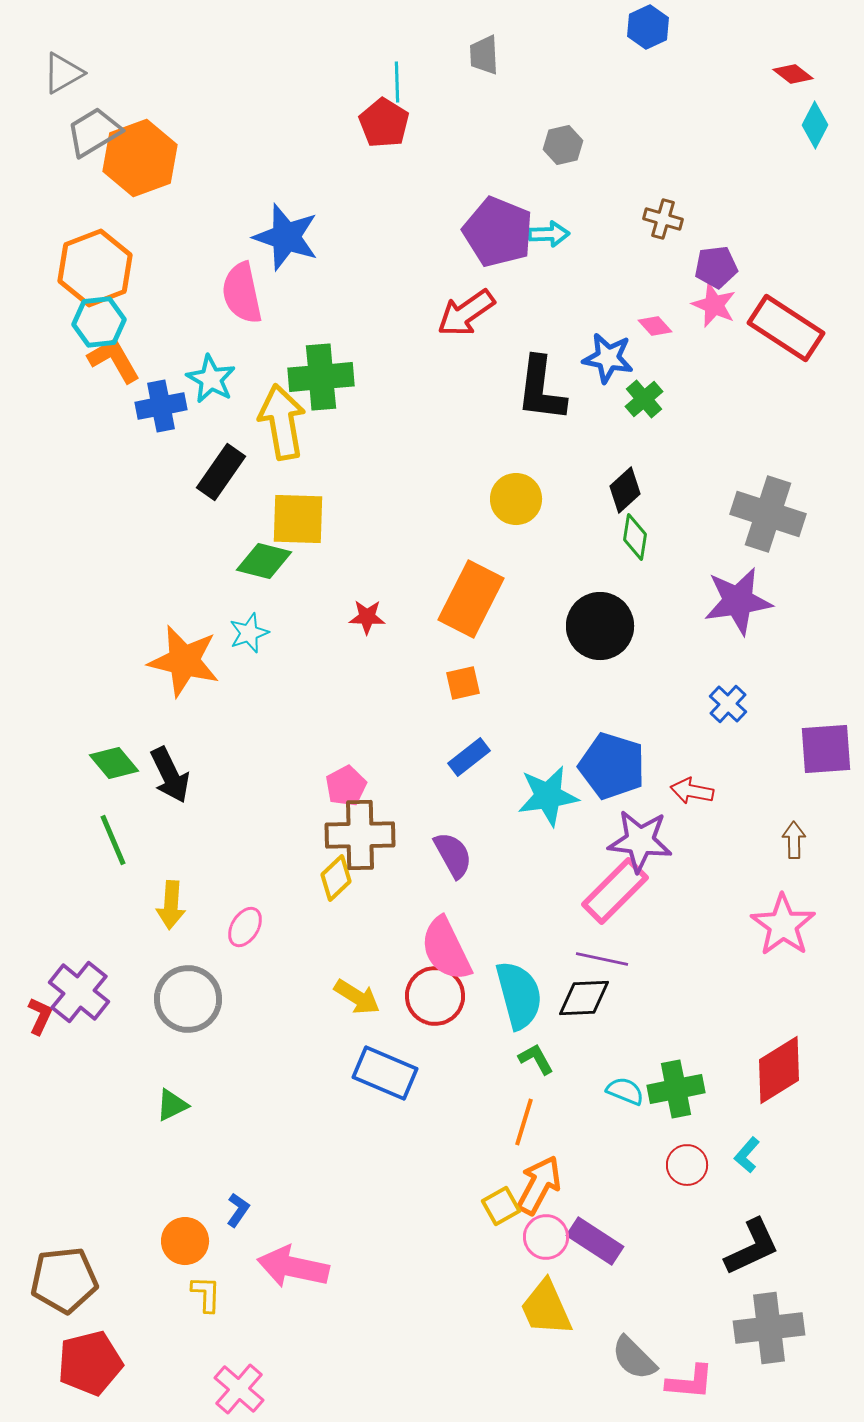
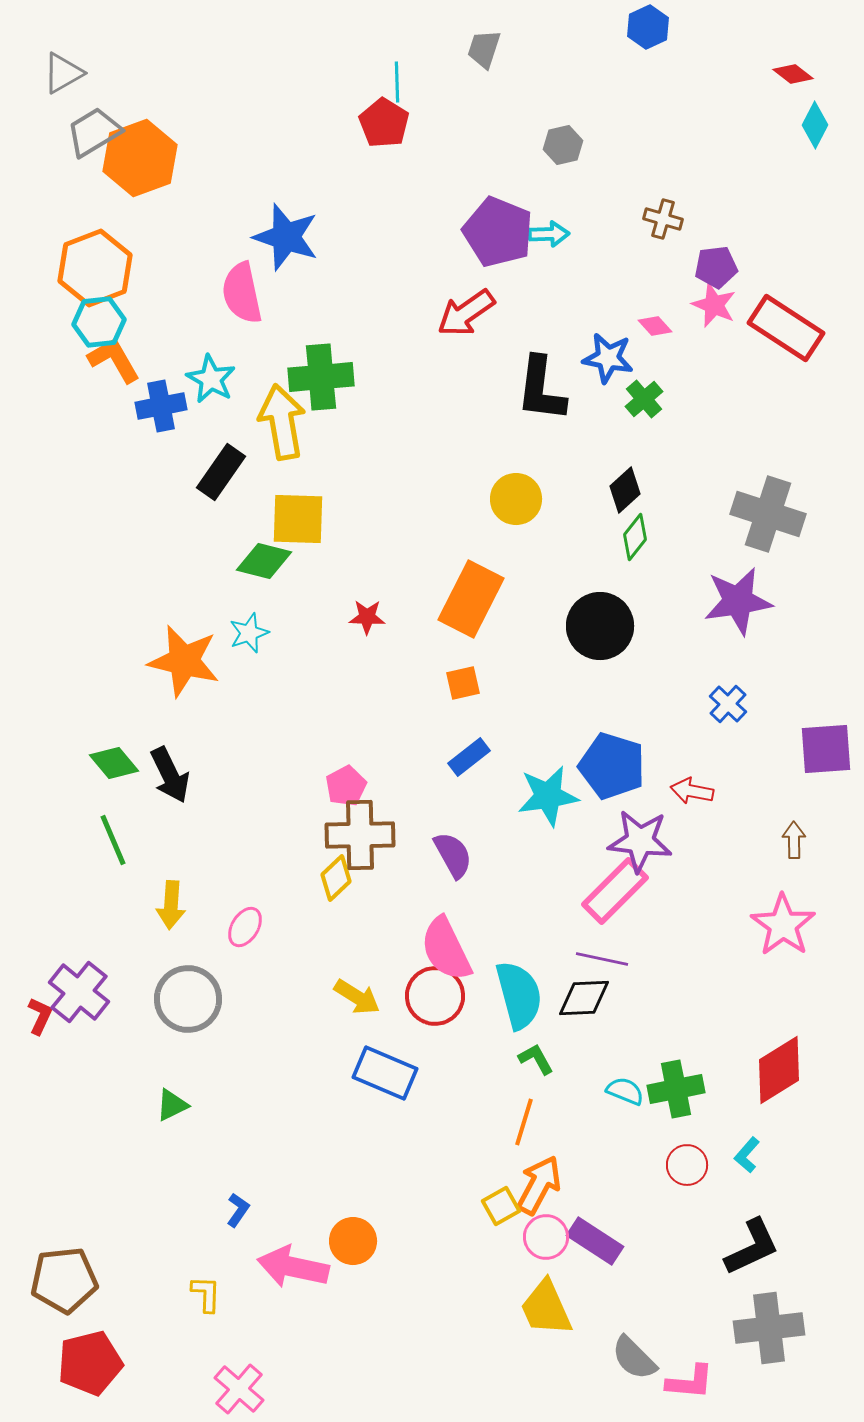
gray trapezoid at (484, 55): moved 6 px up; rotated 21 degrees clockwise
green diamond at (635, 537): rotated 30 degrees clockwise
orange circle at (185, 1241): moved 168 px right
